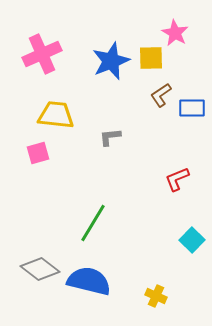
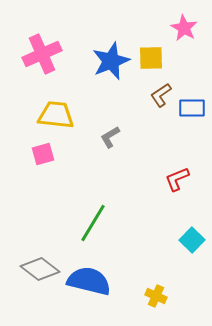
pink star: moved 9 px right, 5 px up
gray L-shape: rotated 25 degrees counterclockwise
pink square: moved 5 px right, 1 px down
